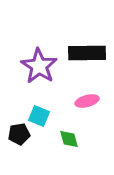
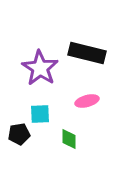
black rectangle: rotated 15 degrees clockwise
purple star: moved 1 px right, 2 px down
cyan square: moved 1 px right, 2 px up; rotated 25 degrees counterclockwise
green diamond: rotated 15 degrees clockwise
